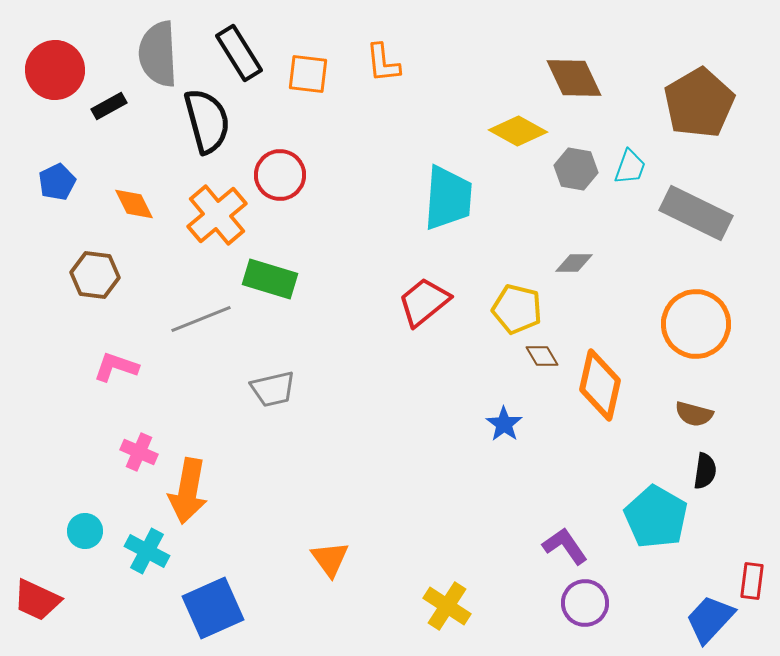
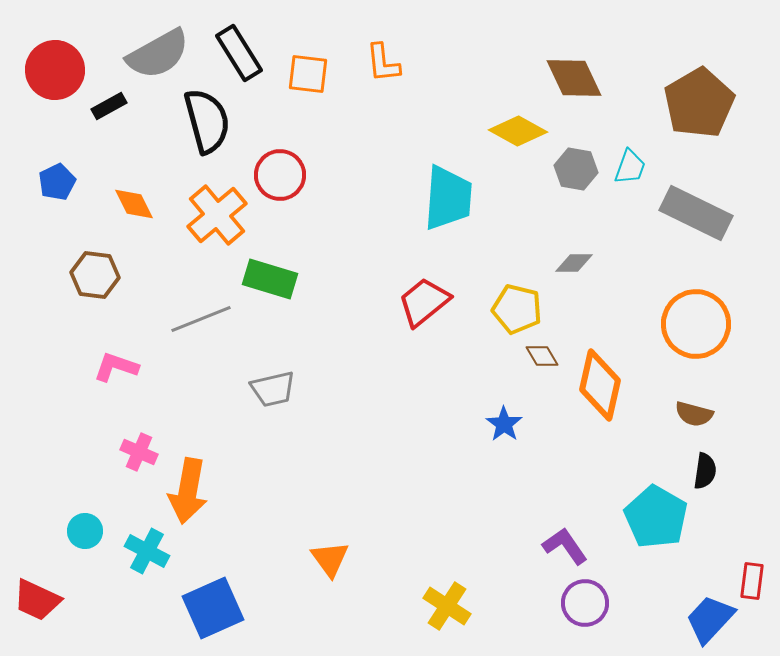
gray semicircle at (158, 54): rotated 116 degrees counterclockwise
